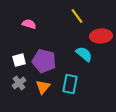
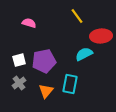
pink semicircle: moved 1 px up
cyan semicircle: rotated 66 degrees counterclockwise
purple pentagon: rotated 25 degrees counterclockwise
orange triangle: moved 3 px right, 4 px down
